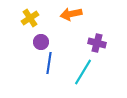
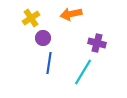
yellow cross: moved 1 px right
purple circle: moved 2 px right, 4 px up
